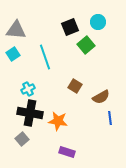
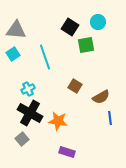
black square: rotated 36 degrees counterclockwise
green square: rotated 30 degrees clockwise
black cross: rotated 20 degrees clockwise
